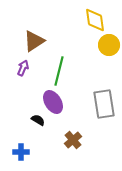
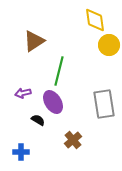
purple arrow: moved 25 px down; rotated 126 degrees counterclockwise
